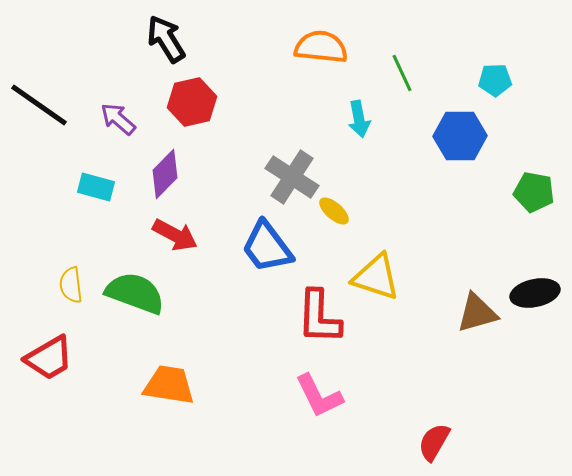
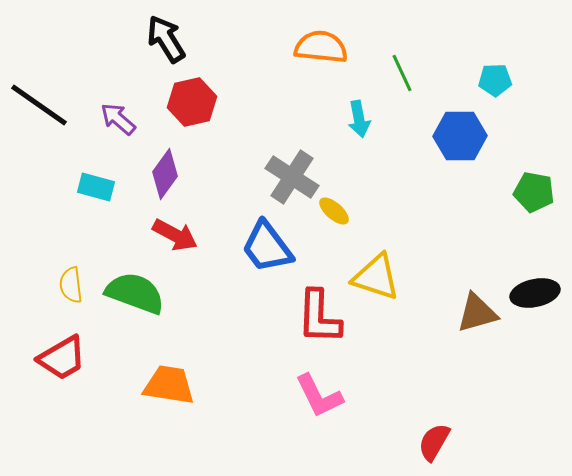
purple diamond: rotated 9 degrees counterclockwise
red trapezoid: moved 13 px right
